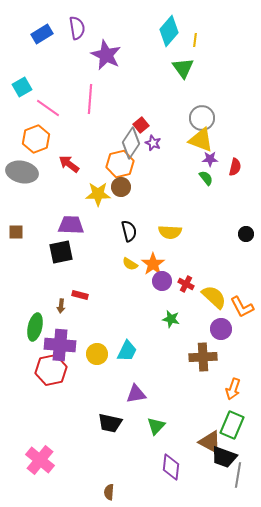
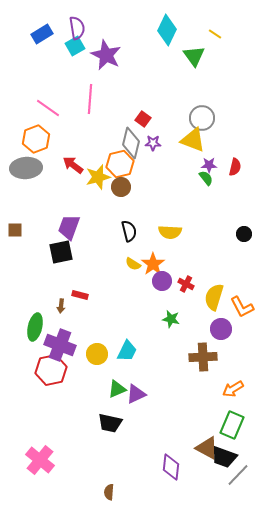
cyan diamond at (169, 31): moved 2 px left, 1 px up; rotated 16 degrees counterclockwise
yellow line at (195, 40): moved 20 px right, 6 px up; rotated 64 degrees counterclockwise
green triangle at (183, 68): moved 11 px right, 12 px up
cyan square at (22, 87): moved 53 px right, 41 px up
red square at (141, 125): moved 2 px right, 6 px up; rotated 14 degrees counterclockwise
yellow triangle at (201, 140): moved 8 px left
gray diamond at (131, 143): rotated 20 degrees counterclockwise
purple star at (153, 143): rotated 21 degrees counterclockwise
purple star at (210, 159): moved 1 px left, 6 px down
red arrow at (69, 164): moved 4 px right, 1 px down
gray ellipse at (22, 172): moved 4 px right, 4 px up; rotated 16 degrees counterclockwise
yellow star at (98, 194): moved 17 px up; rotated 15 degrees counterclockwise
purple trapezoid at (71, 225): moved 2 px left, 2 px down; rotated 72 degrees counterclockwise
brown square at (16, 232): moved 1 px left, 2 px up
black circle at (246, 234): moved 2 px left
yellow semicircle at (130, 264): moved 3 px right
yellow semicircle at (214, 297): rotated 116 degrees counterclockwise
purple cross at (60, 345): rotated 16 degrees clockwise
orange arrow at (233, 389): rotated 40 degrees clockwise
purple triangle at (136, 394): rotated 15 degrees counterclockwise
green triangle at (156, 426): moved 39 px left, 37 px up; rotated 24 degrees clockwise
brown triangle at (210, 442): moved 3 px left, 6 px down
gray line at (238, 475): rotated 35 degrees clockwise
